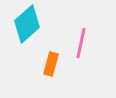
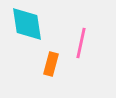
cyan diamond: rotated 57 degrees counterclockwise
